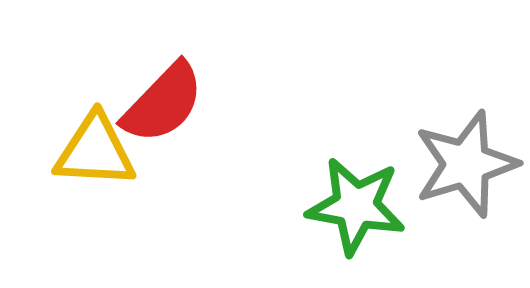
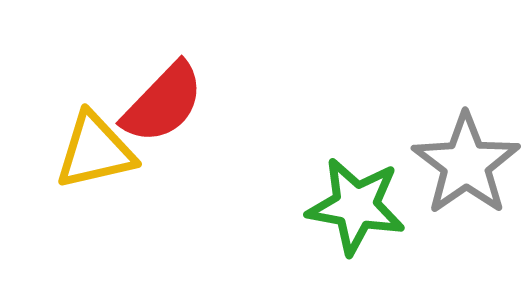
yellow triangle: rotated 16 degrees counterclockwise
gray star: rotated 18 degrees counterclockwise
